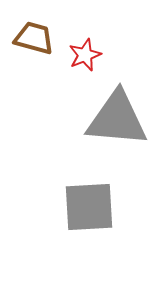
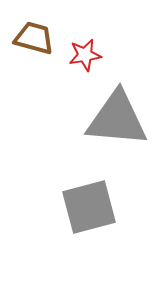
red star: rotated 12 degrees clockwise
gray square: rotated 12 degrees counterclockwise
